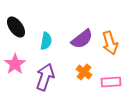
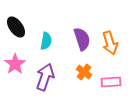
purple semicircle: rotated 70 degrees counterclockwise
